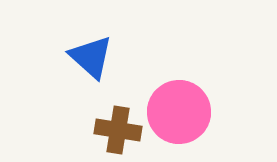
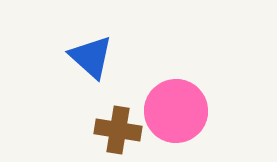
pink circle: moved 3 px left, 1 px up
